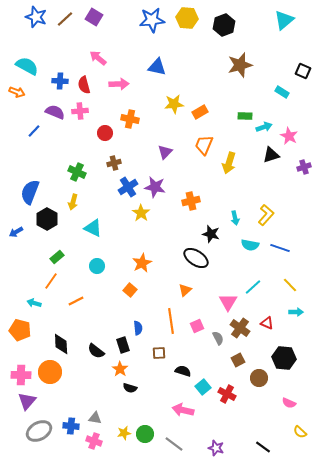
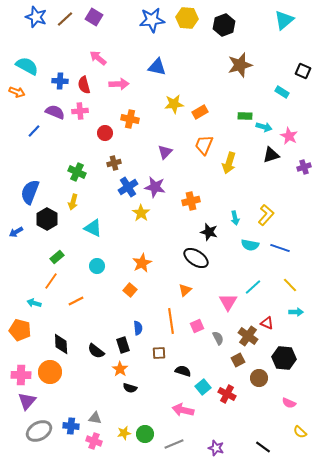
cyan arrow at (264, 127): rotated 35 degrees clockwise
black star at (211, 234): moved 2 px left, 2 px up
brown cross at (240, 328): moved 8 px right, 8 px down
gray line at (174, 444): rotated 60 degrees counterclockwise
